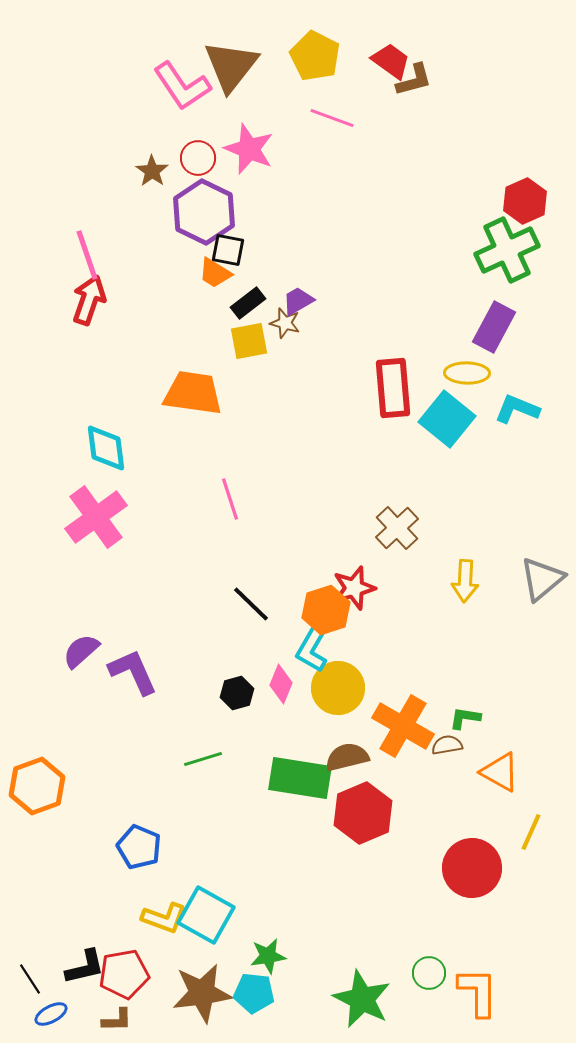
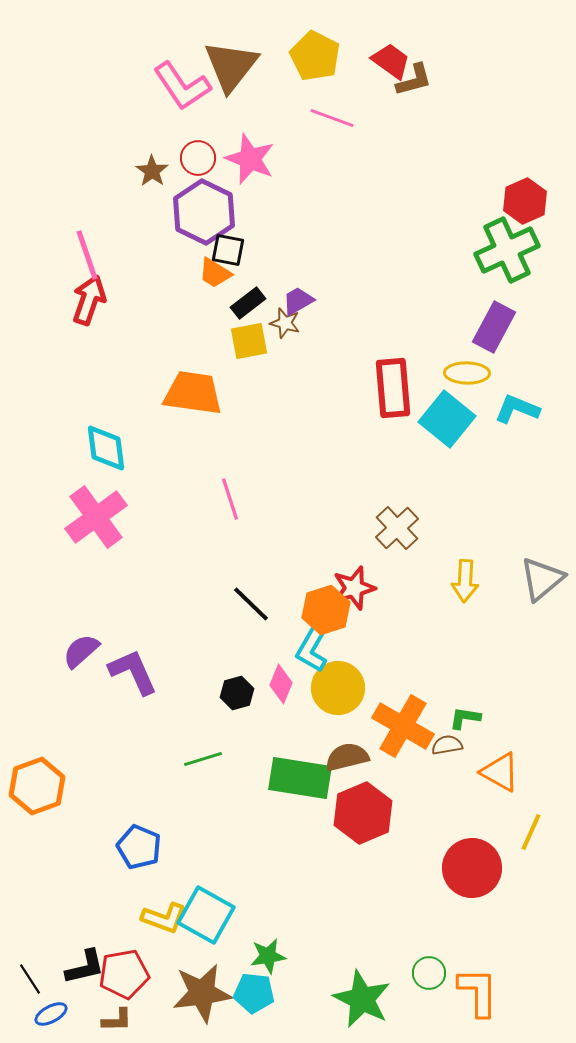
pink star at (249, 149): moved 1 px right, 10 px down
